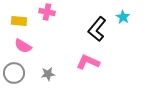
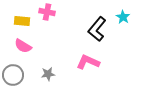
yellow rectangle: moved 3 px right
gray circle: moved 1 px left, 2 px down
